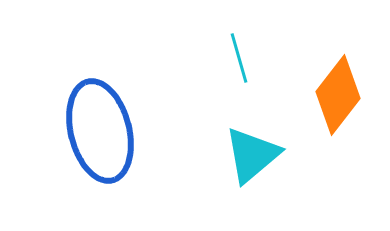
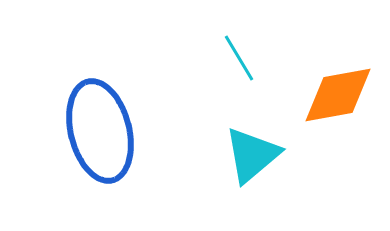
cyan line: rotated 15 degrees counterclockwise
orange diamond: rotated 42 degrees clockwise
